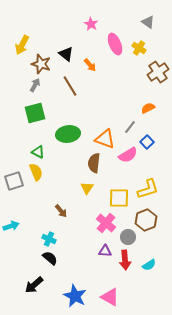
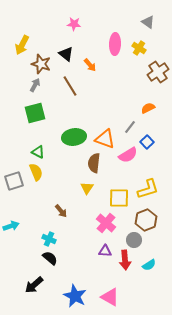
pink star: moved 17 px left; rotated 24 degrees counterclockwise
pink ellipse: rotated 25 degrees clockwise
green ellipse: moved 6 px right, 3 px down
gray circle: moved 6 px right, 3 px down
